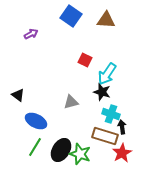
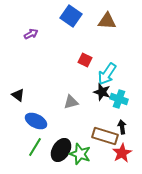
brown triangle: moved 1 px right, 1 px down
cyan cross: moved 8 px right, 15 px up
